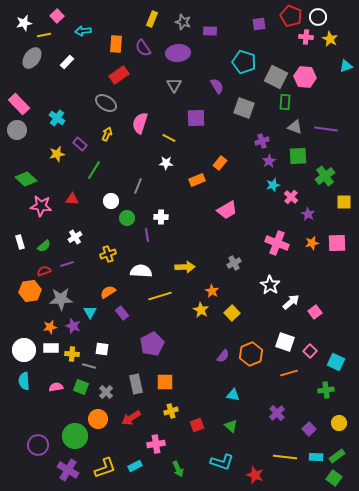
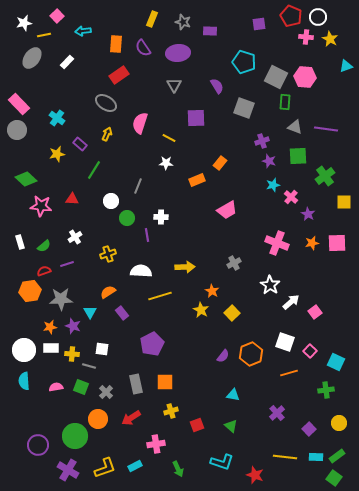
purple star at (269, 161): rotated 24 degrees counterclockwise
